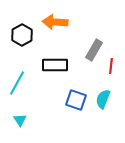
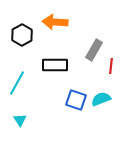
cyan semicircle: moved 2 px left; rotated 48 degrees clockwise
